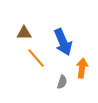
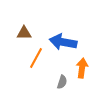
blue arrow: rotated 124 degrees clockwise
orange line: rotated 70 degrees clockwise
